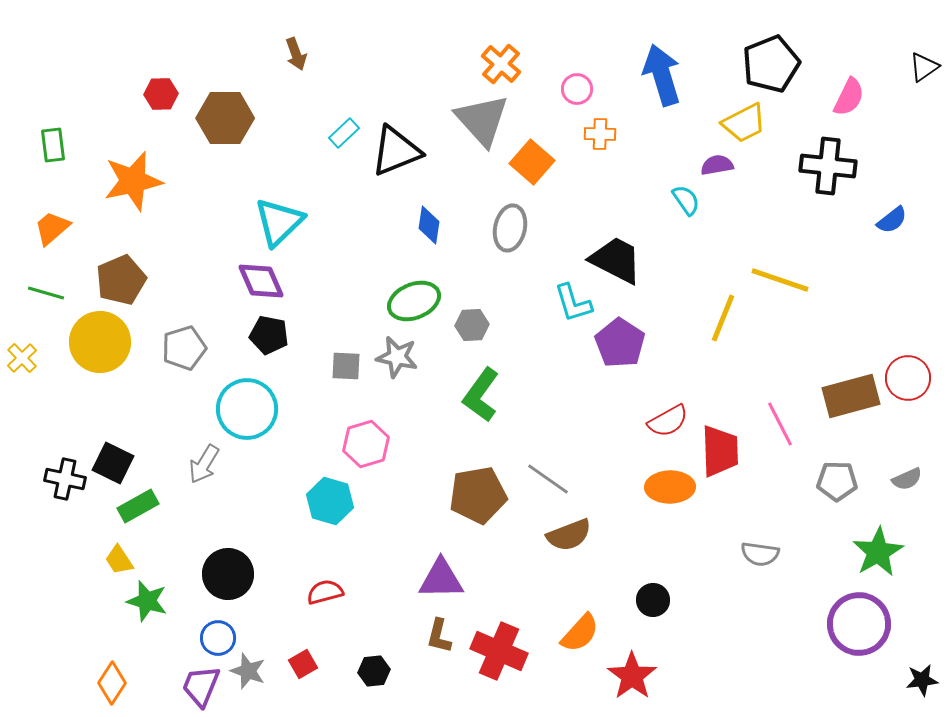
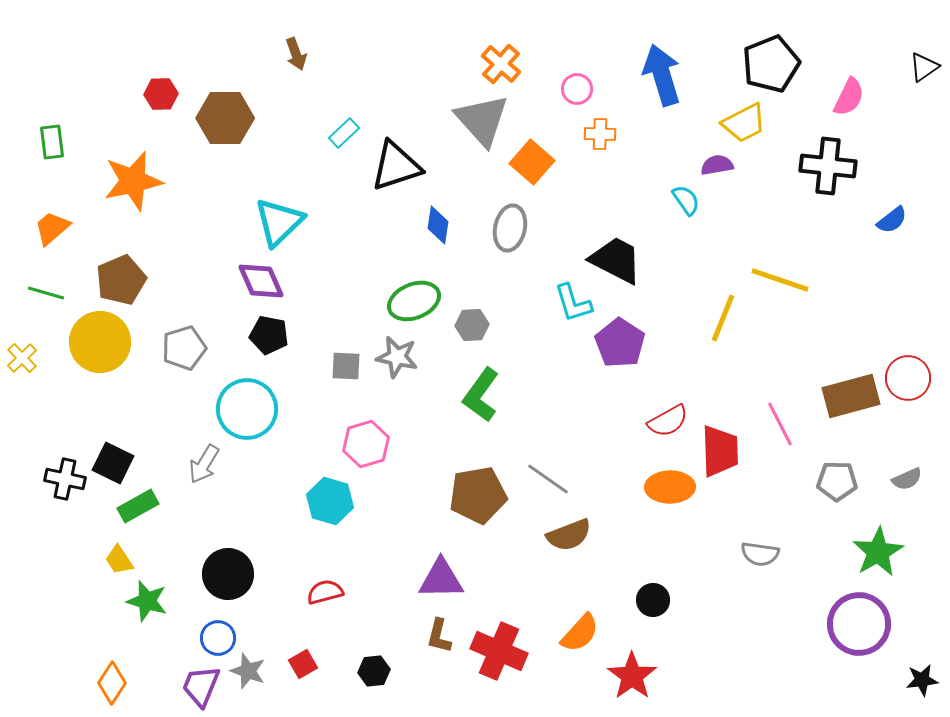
green rectangle at (53, 145): moved 1 px left, 3 px up
black triangle at (396, 151): moved 15 px down; rotated 4 degrees clockwise
blue diamond at (429, 225): moved 9 px right
